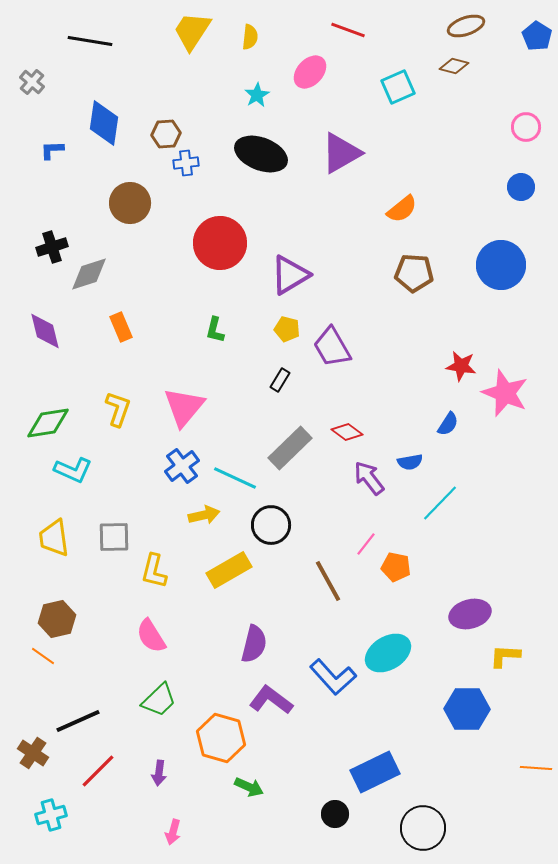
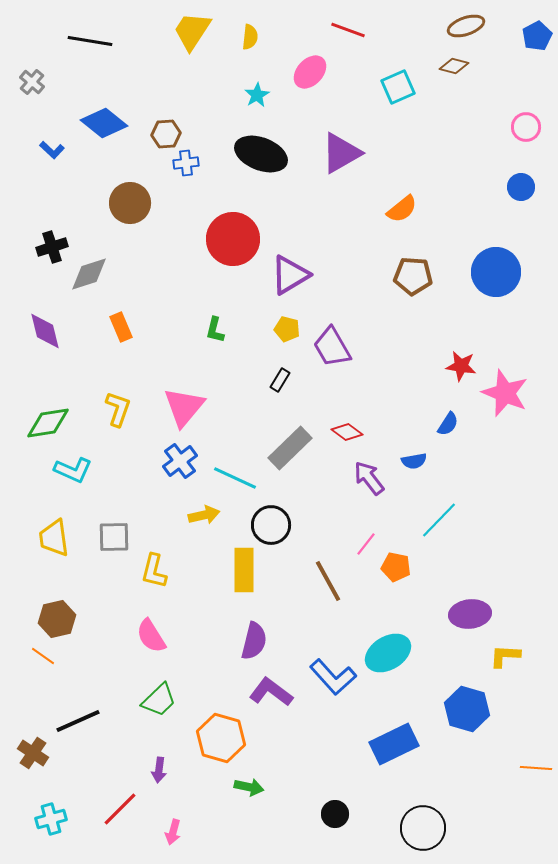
blue pentagon at (537, 36): rotated 12 degrees clockwise
blue diamond at (104, 123): rotated 60 degrees counterclockwise
blue L-shape at (52, 150): rotated 135 degrees counterclockwise
red circle at (220, 243): moved 13 px right, 4 px up
blue circle at (501, 265): moved 5 px left, 7 px down
brown pentagon at (414, 273): moved 1 px left, 3 px down
blue semicircle at (410, 462): moved 4 px right, 1 px up
blue cross at (182, 466): moved 2 px left, 5 px up
cyan line at (440, 503): moved 1 px left, 17 px down
yellow rectangle at (229, 570): moved 15 px right; rotated 60 degrees counterclockwise
purple ellipse at (470, 614): rotated 9 degrees clockwise
purple semicircle at (254, 644): moved 3 px up
purple L-shape at (271, 700): moved 8 px up
blue hexagon at (467, 709): rotated 15 degrees clockwise
red line at (98, 771): moved 22 px right, 38 px down
blue rectangle at (375, 772): moved 19 px right, 28 px up
purple arrow at (159, 773): moved 3 px up
green arrow at (249, 787): rotated 12 degrees counterclockwise
cyan cross at (51, 815): moved 4 px down
